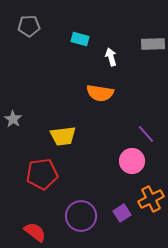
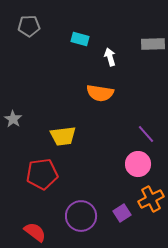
white arrow: moved 1 px left
pink circle: moved 6 px right, 3 px down
